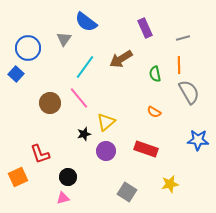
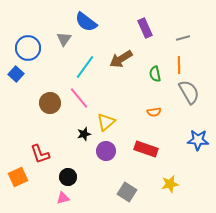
orange semicircle: rotated 40 degrees counterclockwise
